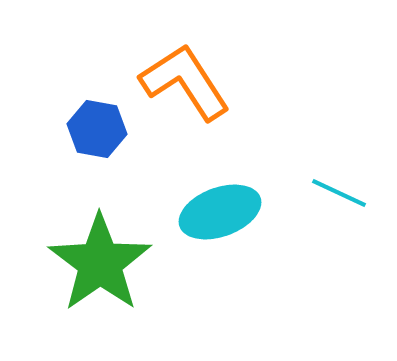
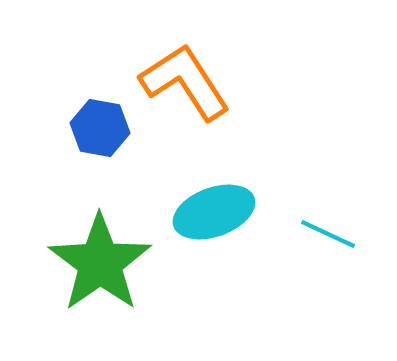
blue hexagon: moved 3 px right, 1 px up
cyan line: moved 11 px left, 41 px down
cyan ellipse: moved 6 px left
